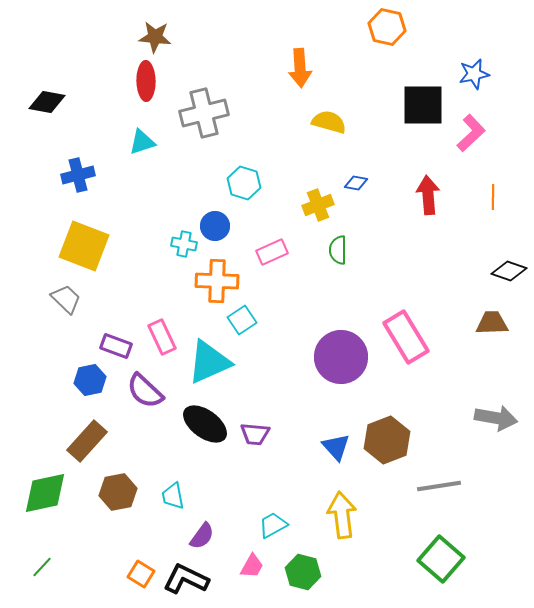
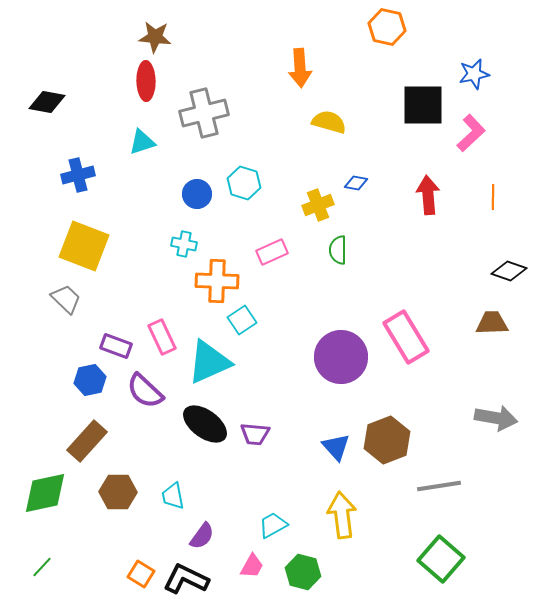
blue circle at (215, 226): moved 18 px left, 32 px up
brown hexagon at (118, 492): rotated 12 degrees clockwise
